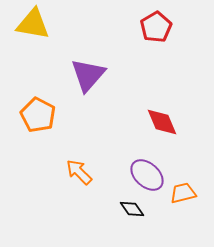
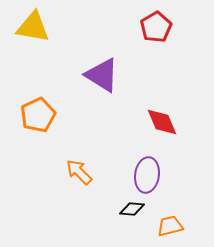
yellow triangle: moved 3 px down
purple triangle: moved 14 px right; rotated 39 degrees counterclockwise
orange pentagon: rotated 20 degrees clockwise
purple ellipse: rotated 56 degrees clockwise
orange trapezoid: moved 13 px left, 33 px down
black diamond: rotated 50 degrees counterclockwise
